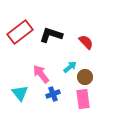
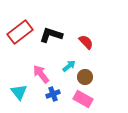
cyan arrow: moved 1 px left, 1 px up
cyan triangle: moved 1 px left, 1 px up
pink rectangle: rotated 54 degrees counterclockwise
